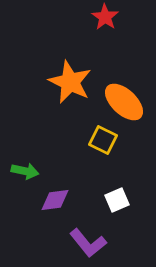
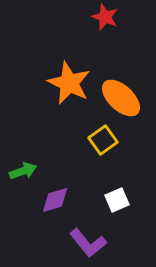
red star: rotated 12 degrees counterclockwise
orange star: moved 1 px left, 1 px down
orange ellipse: moved 3 px left, 4 px up
yellow square: rotated 28 degrees clockwise
green arrow: moved 2 px left; rotated 32 degrees counterclockwise
purple diamond: rotated 8 degrees counterclockwise
